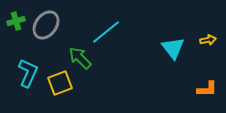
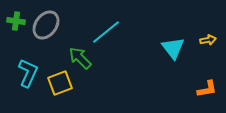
green cross: rotated 24 degrees clockwise
orange L-shape: rotated 10 degrees counterclockwise
